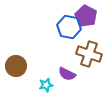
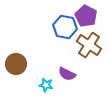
blue hexagon: moved 4 px left
brown cross: moved 9 px up; rotated 15 degrees clockwise
brown circle: moved 2 px up
cyan star: rotated 24 degrees clockwise
